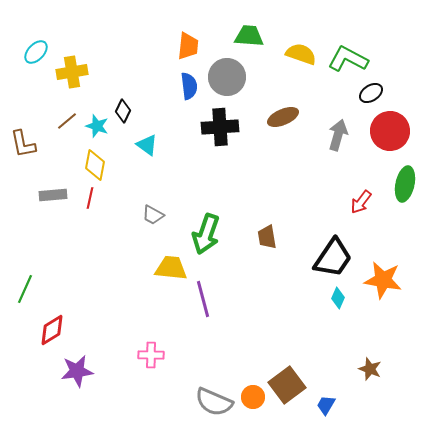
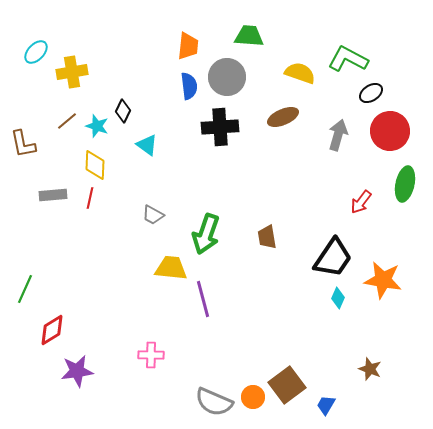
yellow semicircle: moved 1 px left, 19 px down
yellow diamond: rotated 8 degrees counterclockwise
